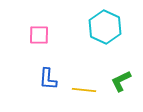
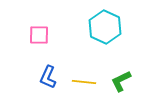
blue L-shape: moved 2 px up; rotated 20 degrees clockwise
yellow line: moved 8 px up
